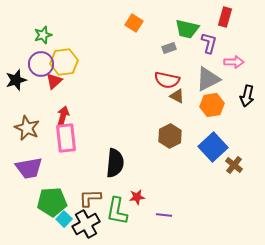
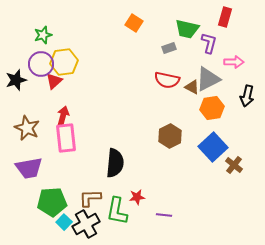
brown triangle: moved 15 px right, 9 px up
orange hexagon: moved 3 px down
cyan square: moved 3 px down
